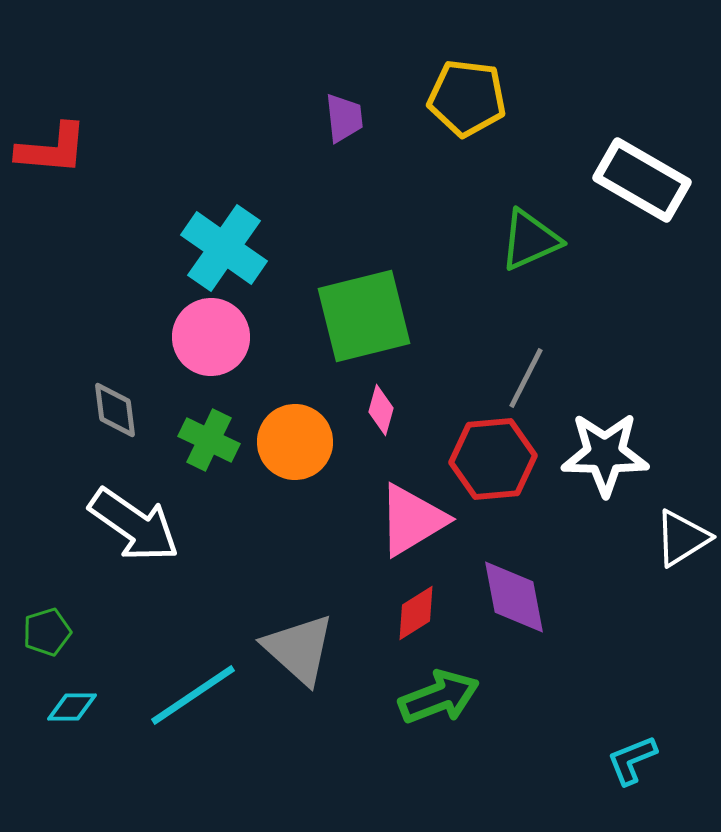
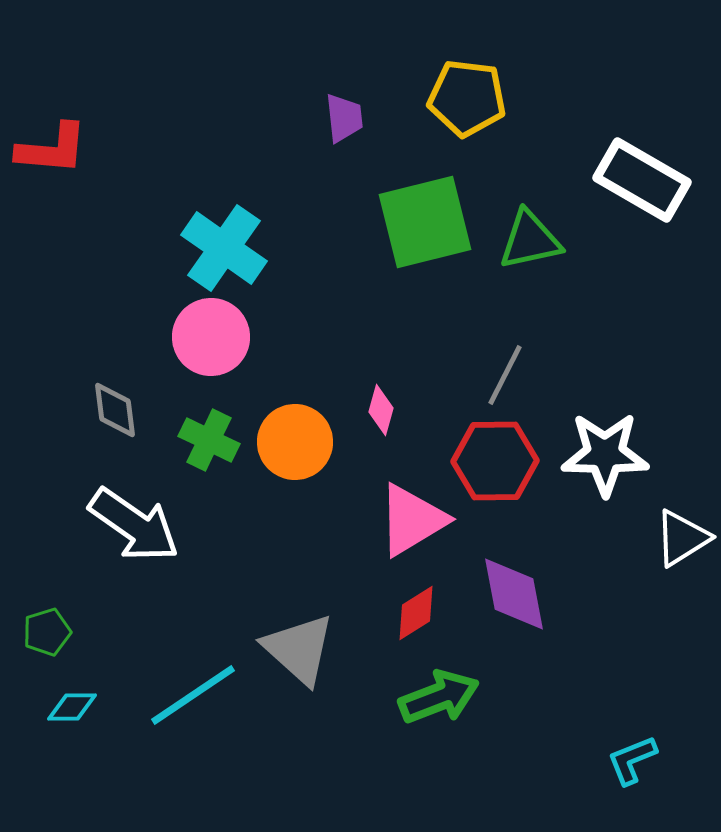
green triangle: rotated 12 degrees clockwise
green square: moved 61 px right, 94 px up
gray line: moved 21 px left, 3 px up
red hexagon: moved 2 px right, 2 px down; rotated 4 degrees clockwise
purple diamond: moved 3 px up
